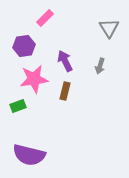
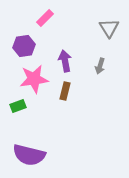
purple arrow: rotated 15 degrees clockwise
